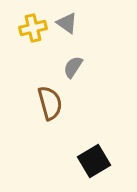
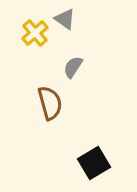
gray triangle: moved 2 px left, 4 px up
yellow cross: moved 2 px right, 5 px down; rotated 28 degrees counterclockwise
black square: moved 2 px down
